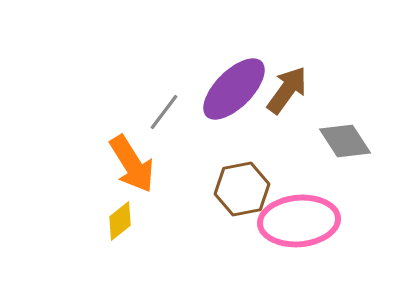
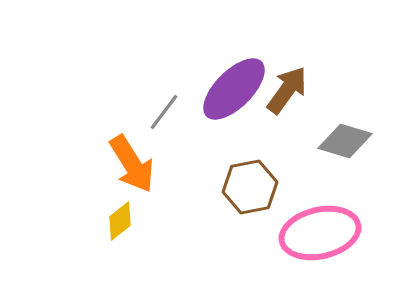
gray diamond: rotated 40 degrees counterclockwise
brown hexagon: moved 8 px right, 2 px up
pink ellipse: moved 21 px right, 12 px down; rotated 8 degrees counterclockwise
